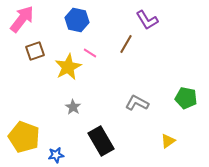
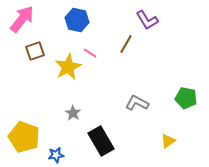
gray star: moved 6 px down
